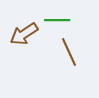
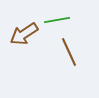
green line: rotated 10 degrees counterclockwise
